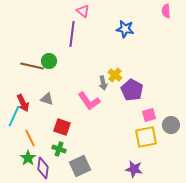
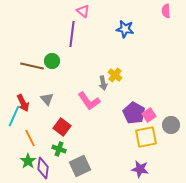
green circle: moved 3 px right
purple pentagon: moved 2 px right, 23 px down
gray triangle: rotated 32 degrees clockwise
pink square: rotated 16 degrees counterclockwise
red square: rotated 18 degrees clockwise
green star: moved 3 px down
purple star: moved 6 px right
